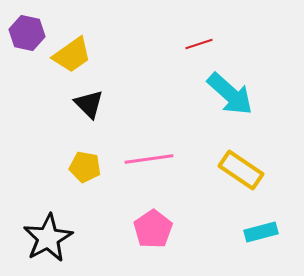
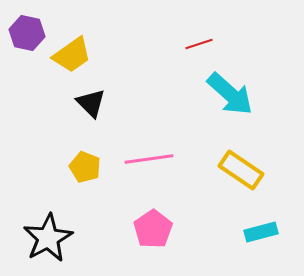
black triangle: moved 2 px right, 1 px up
yellow pentagon: rotated 12 degrees clockwise
